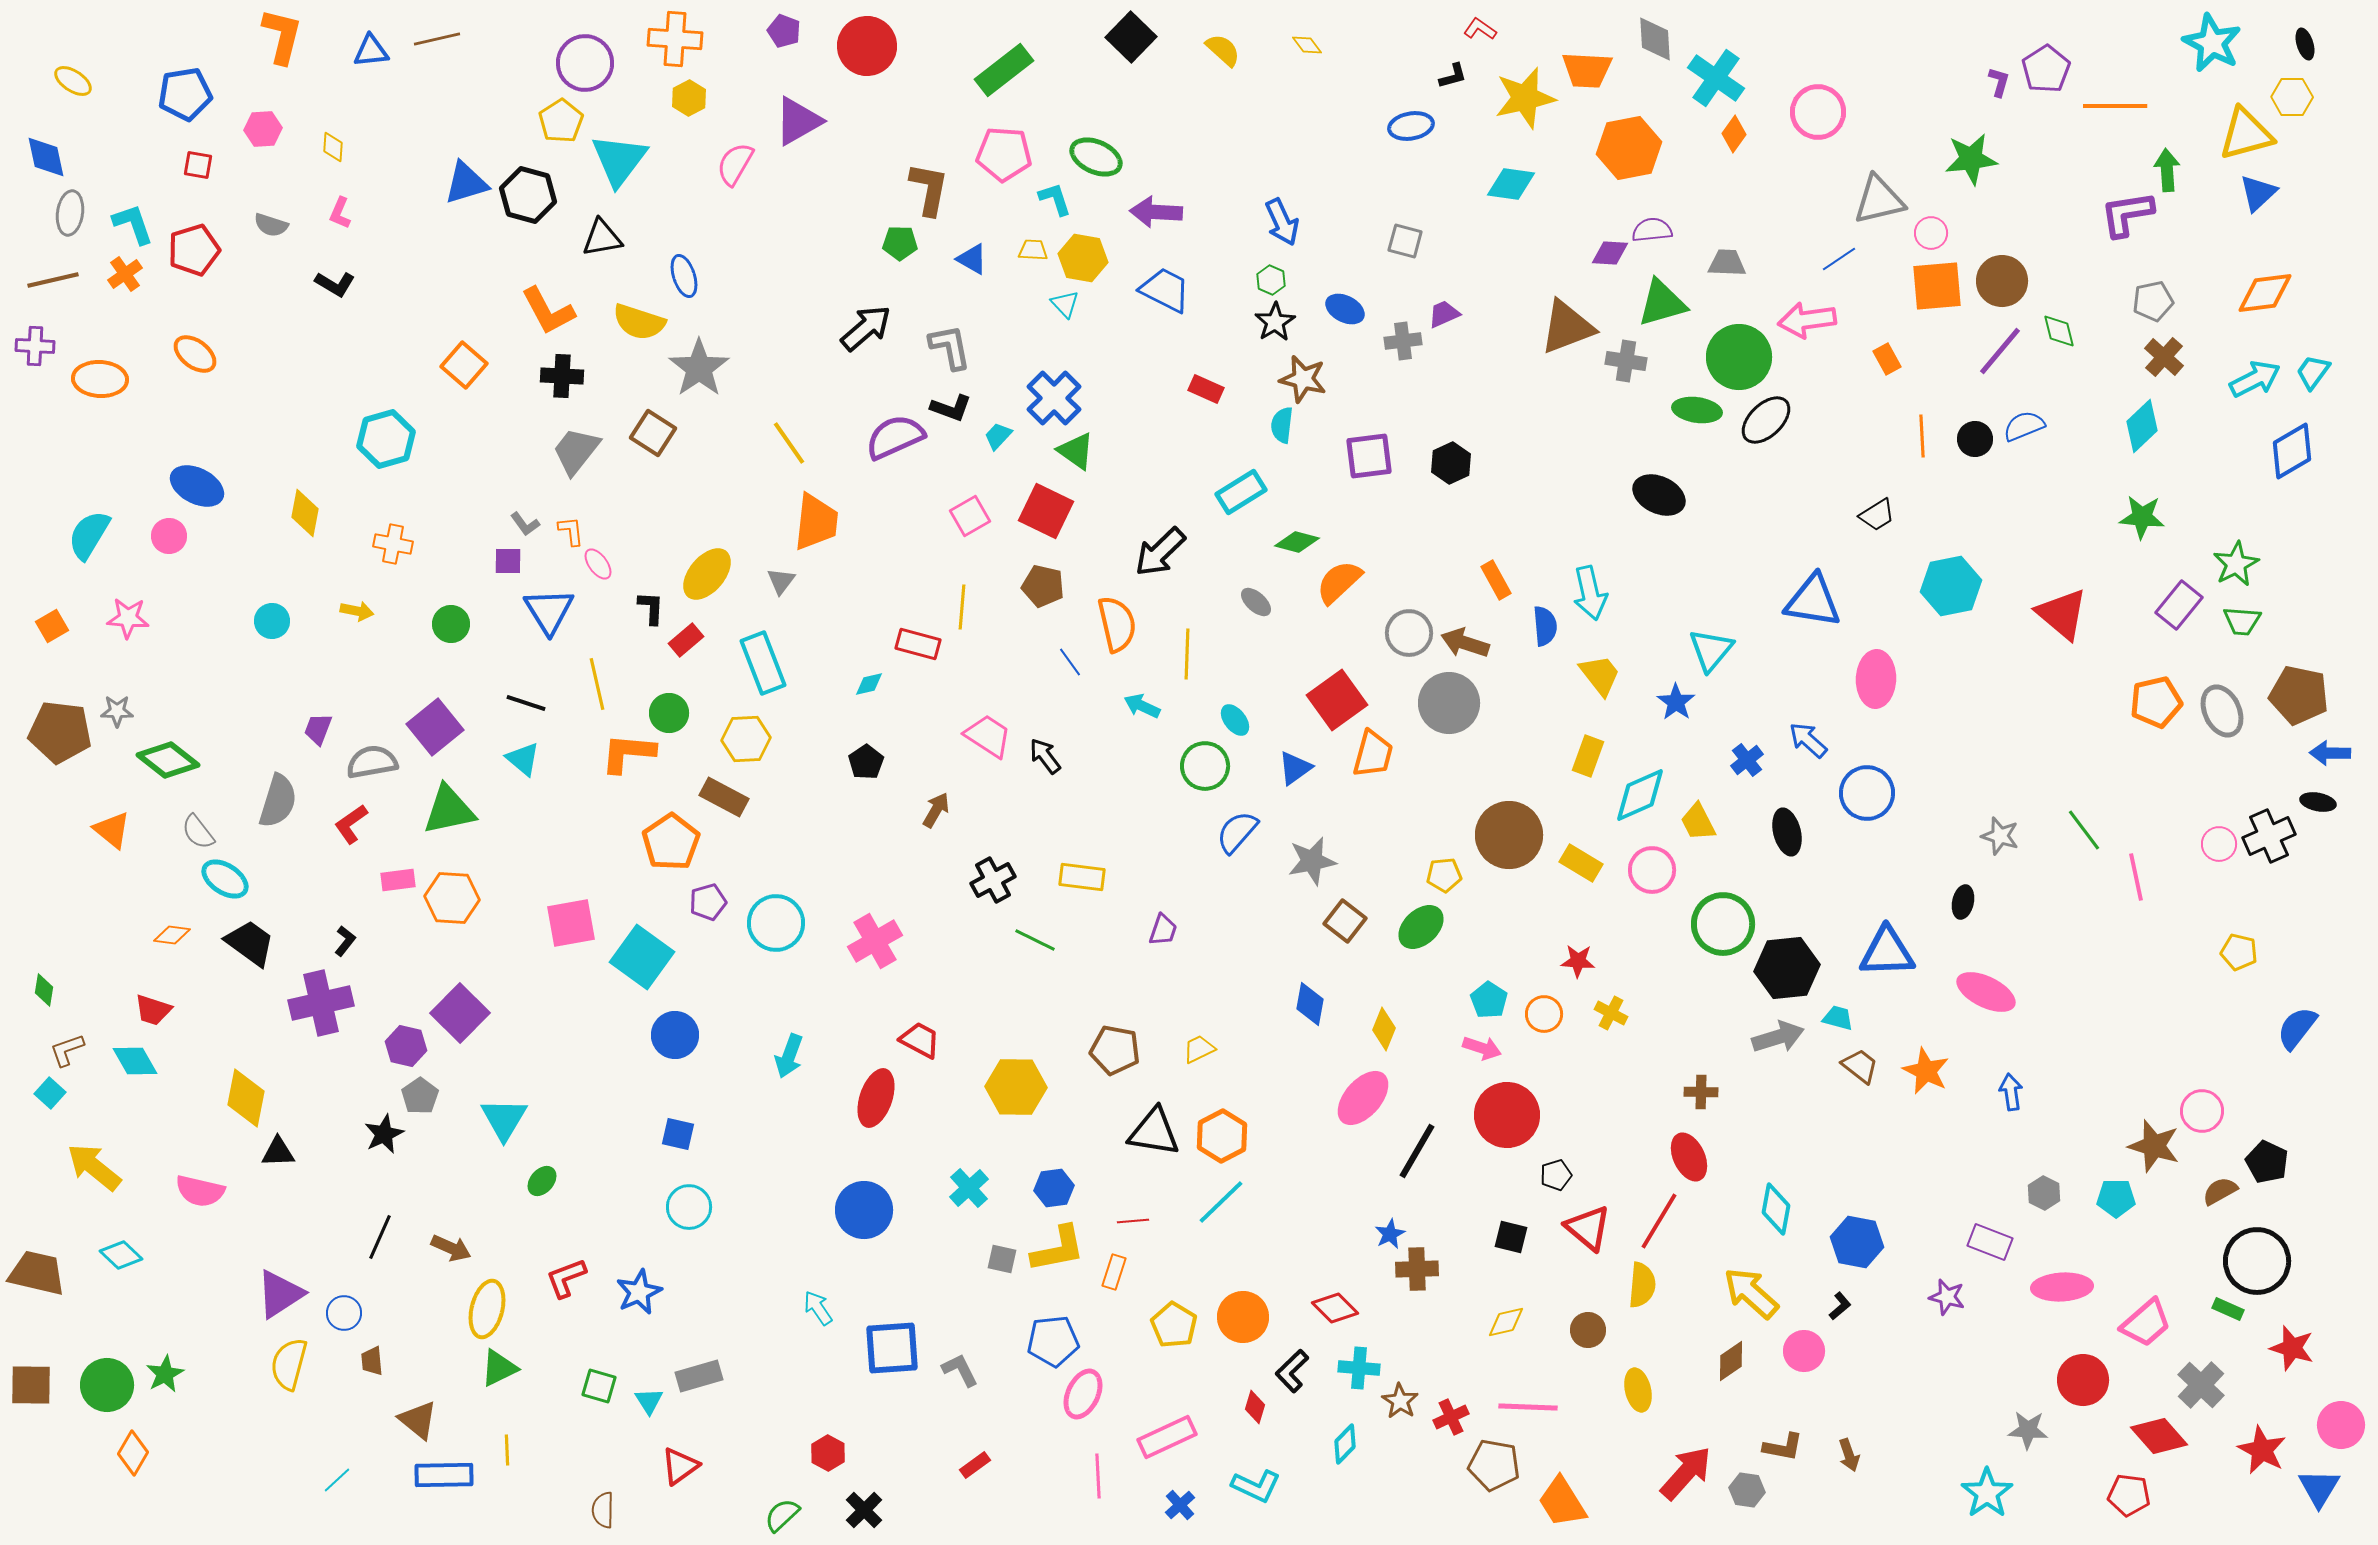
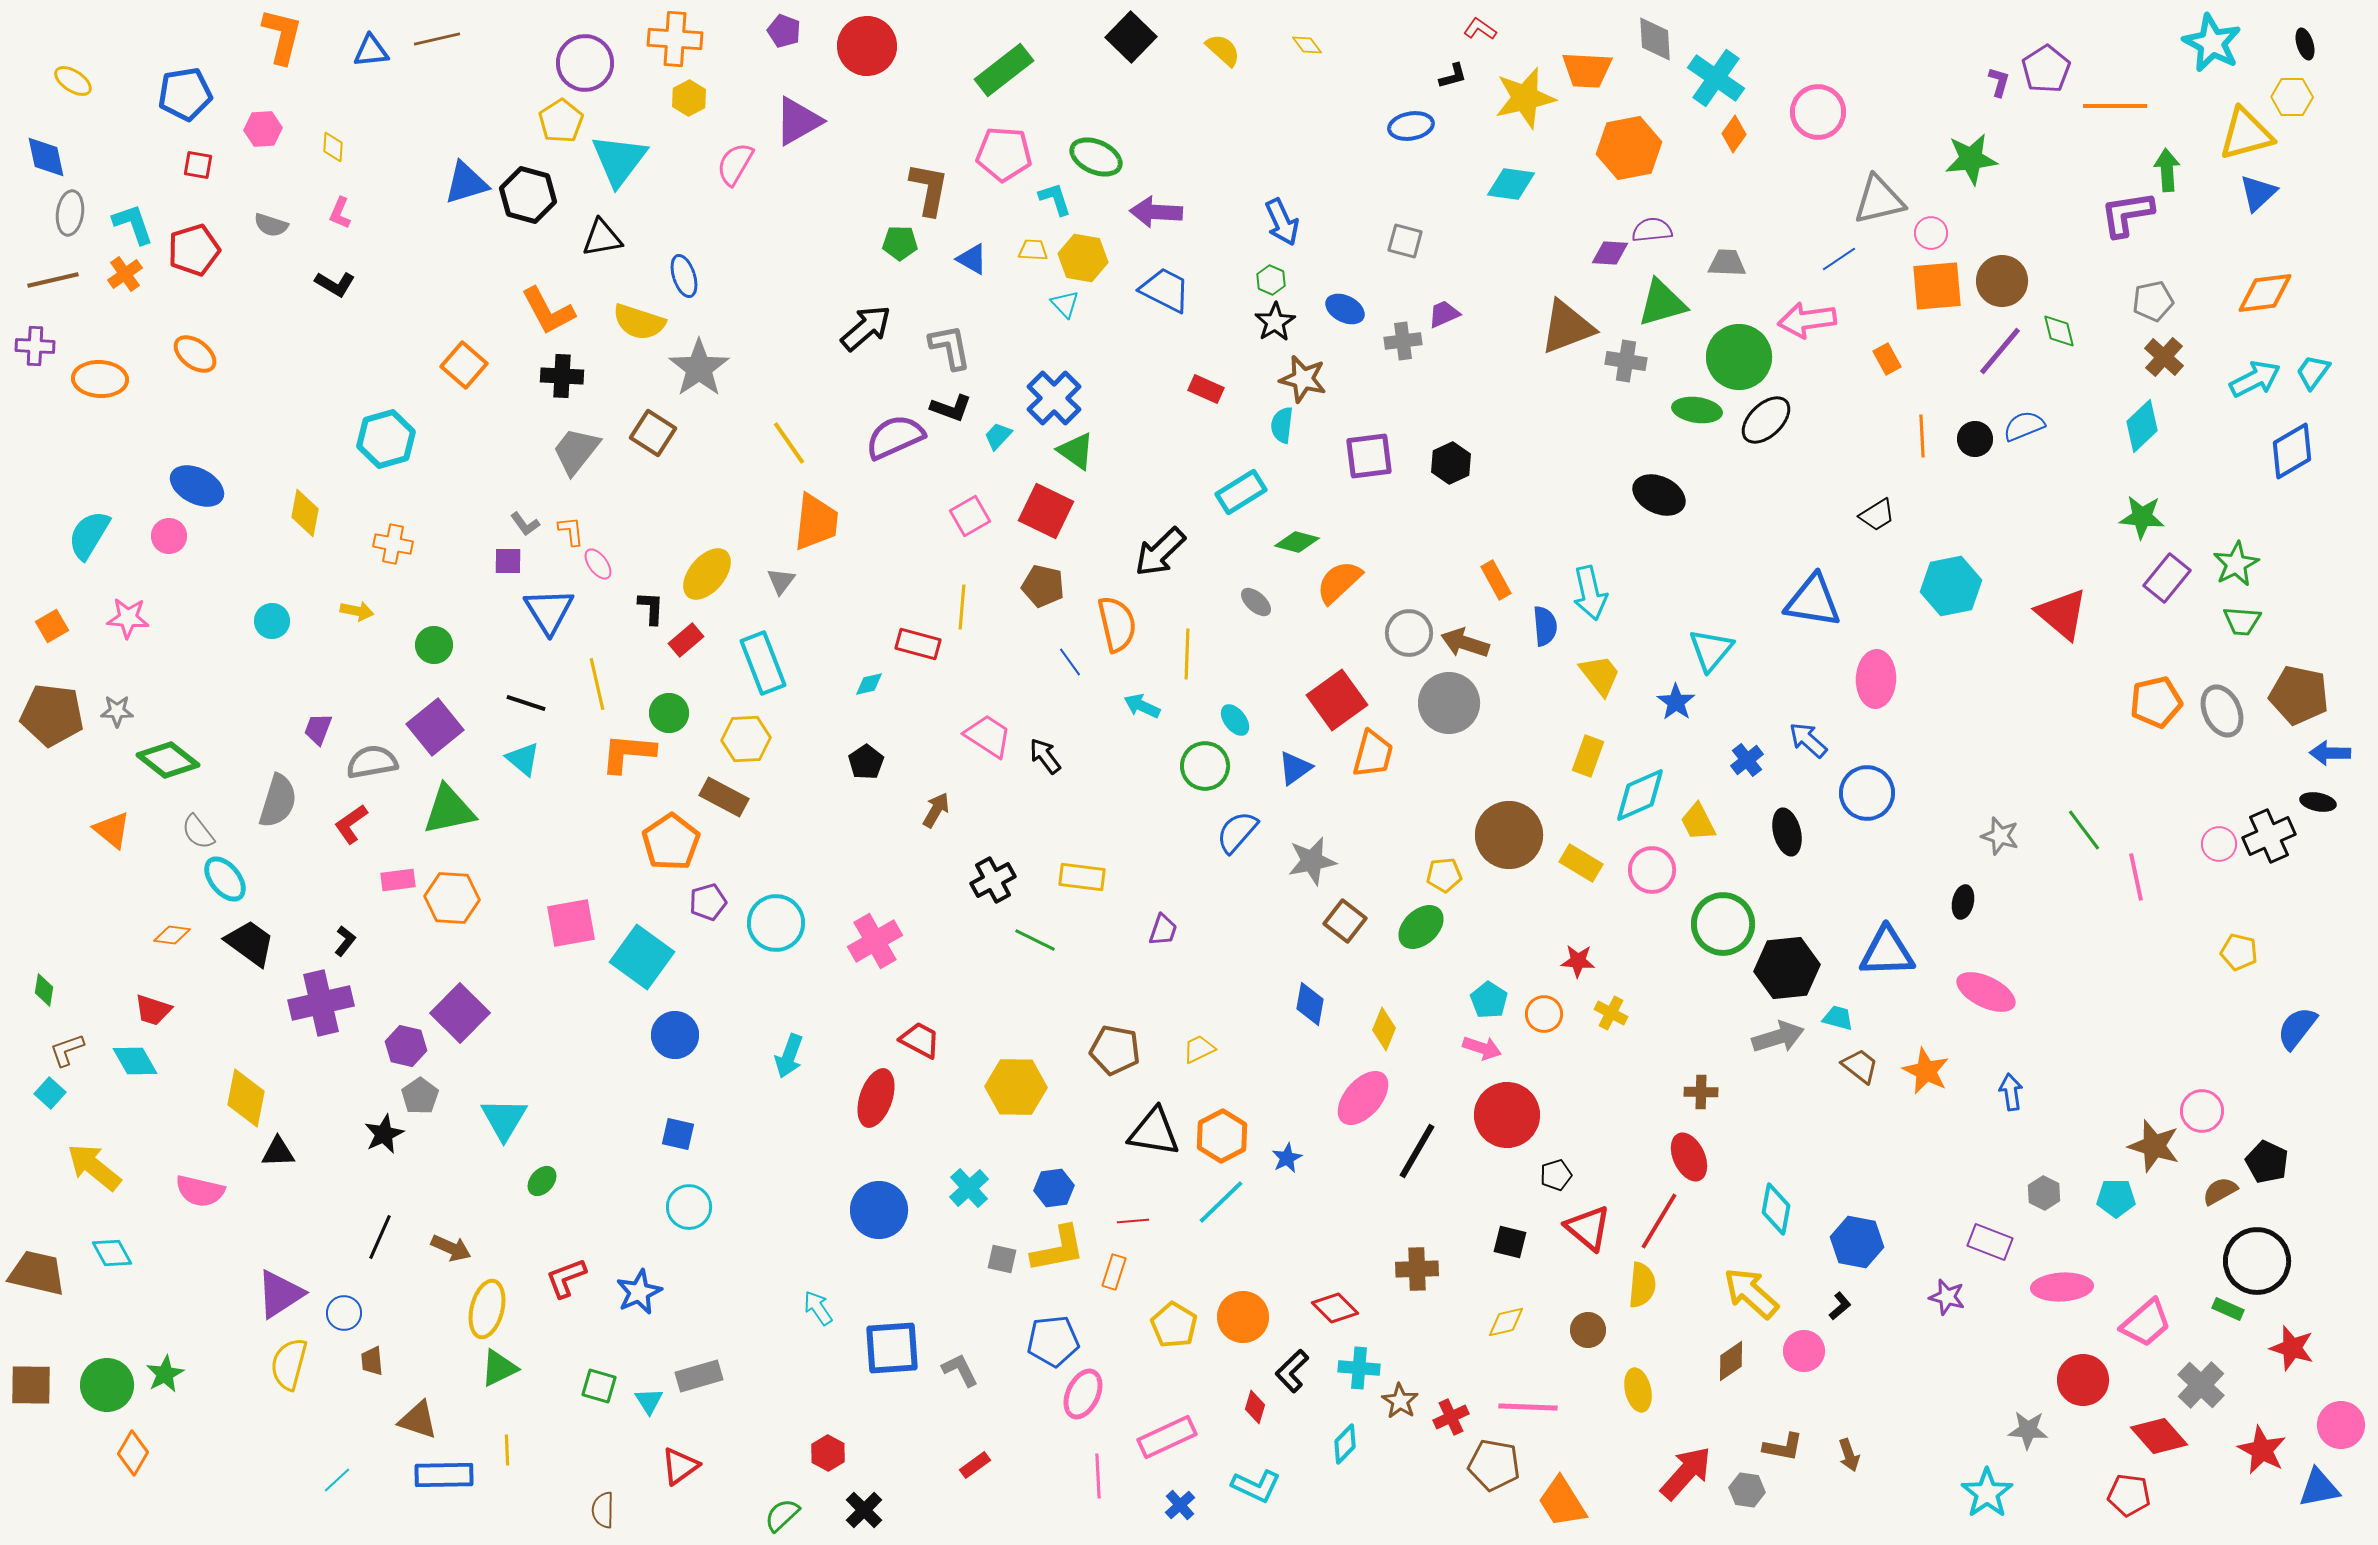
purple rectangle at (2179, 605): moved 12 px left, 27 px up
green circle at (451, 624): moved 17 px left, 21 px down
brown pentagon at (60, 732): moved 8 px left, 17 px up
cyan ellipse at (225, 879): rotated 18 degrees clockwise
blue circle at (864, 1210): moved 15 px right
blue star at (1390, 1234): moved 103 px left, 76 px up
black square at (1511, 1237): moved 1 px left, 5 px down
cyan diamond at (121, 1255): moved 9 px left, 2 px up; rotated 18 degrees clockwise
brown triangle at (418, 1420): rotated 21 degrees counterclockwise
blue triangle at (2319, 1488): rotated 48 degrees clockwise
